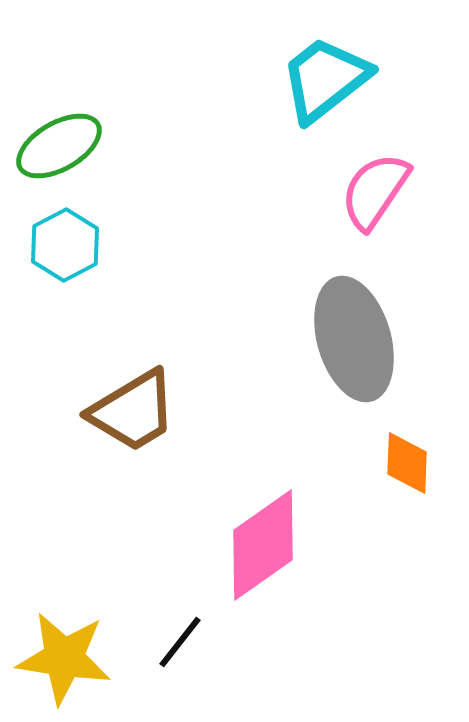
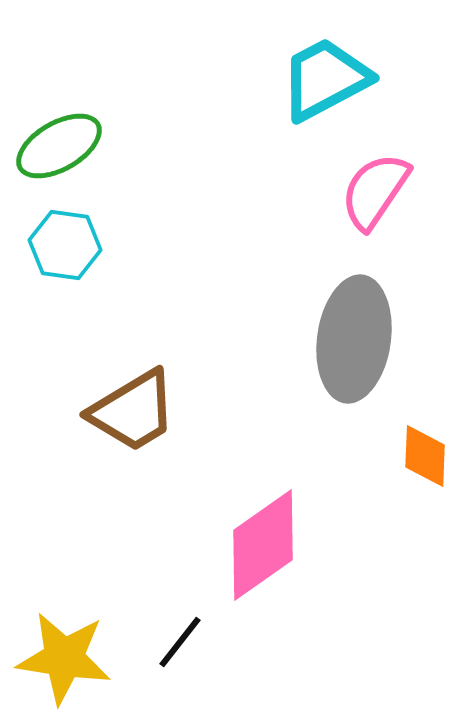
cyan trapezoid: rotated 10 degrees clockwise
cyan hexagon: rotated 24 degrees counterclockwise
gray ellipse: rotated 24 degrees clockwise
orange diamond: moved 18 px right, 7 px up
